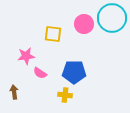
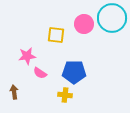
yellow square: moved 3 px right, 1 px down
pink star: moved 1 px right
